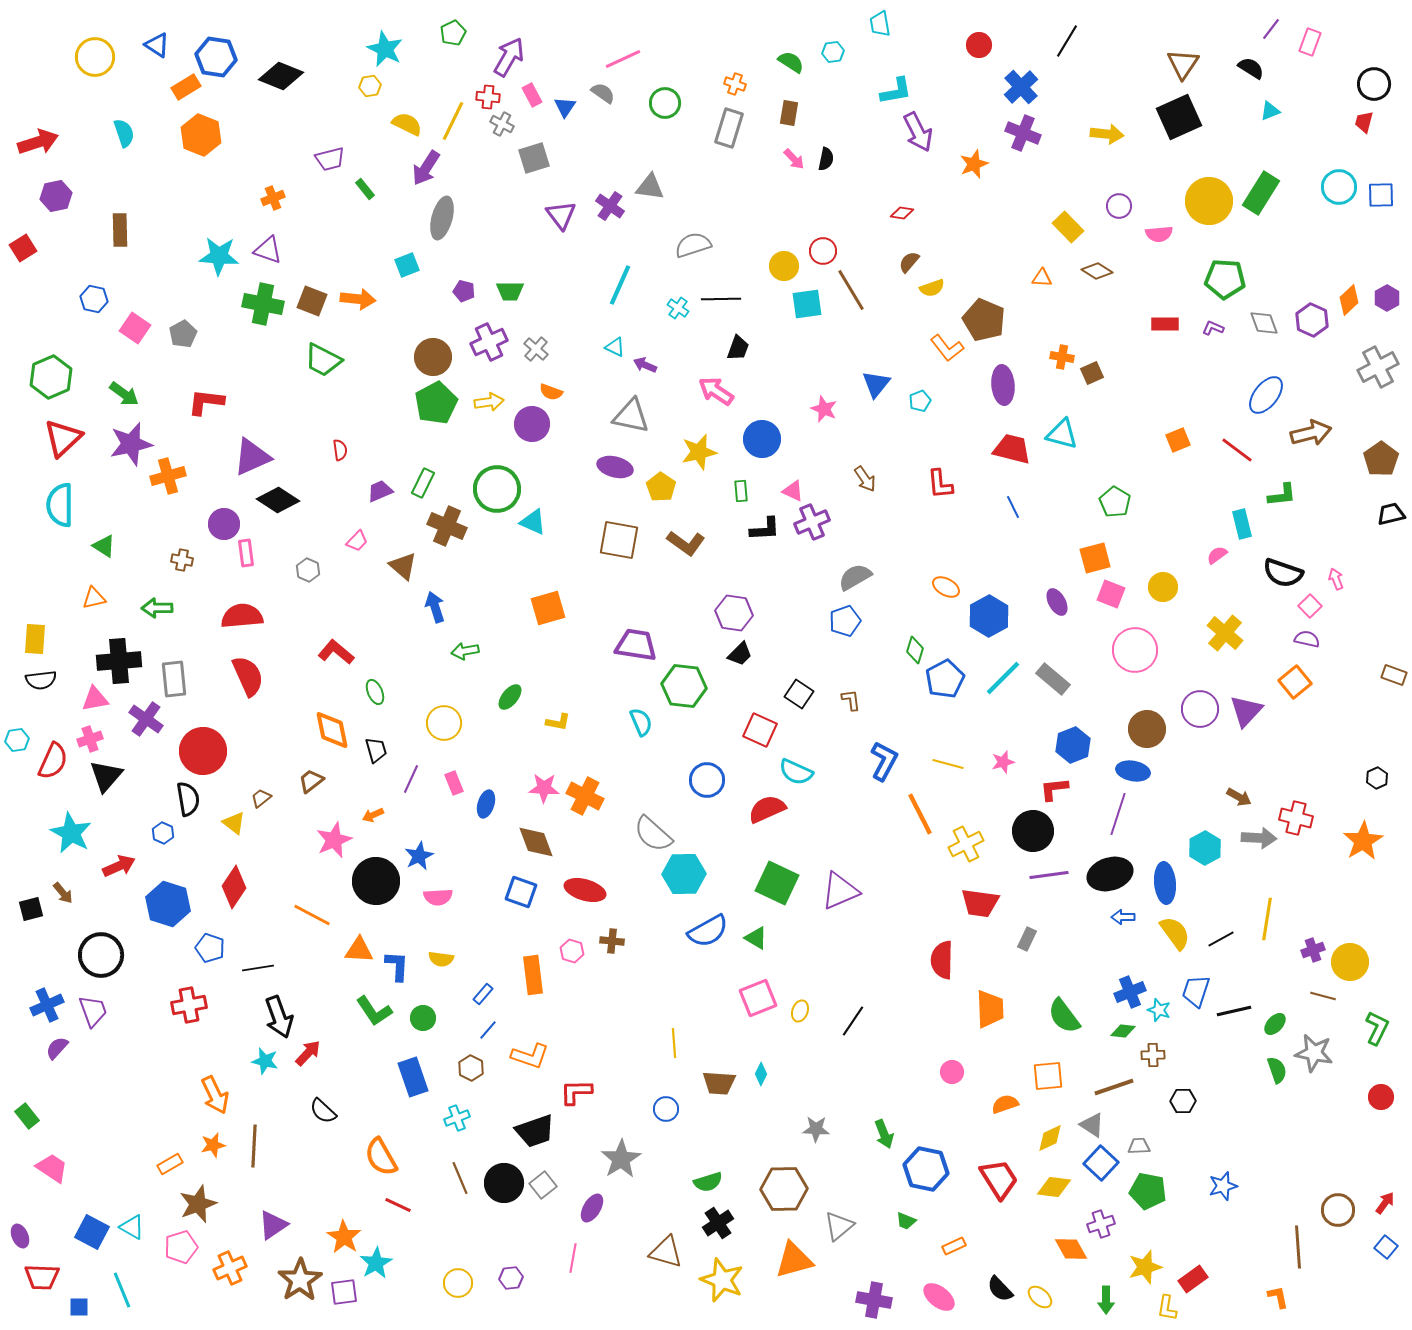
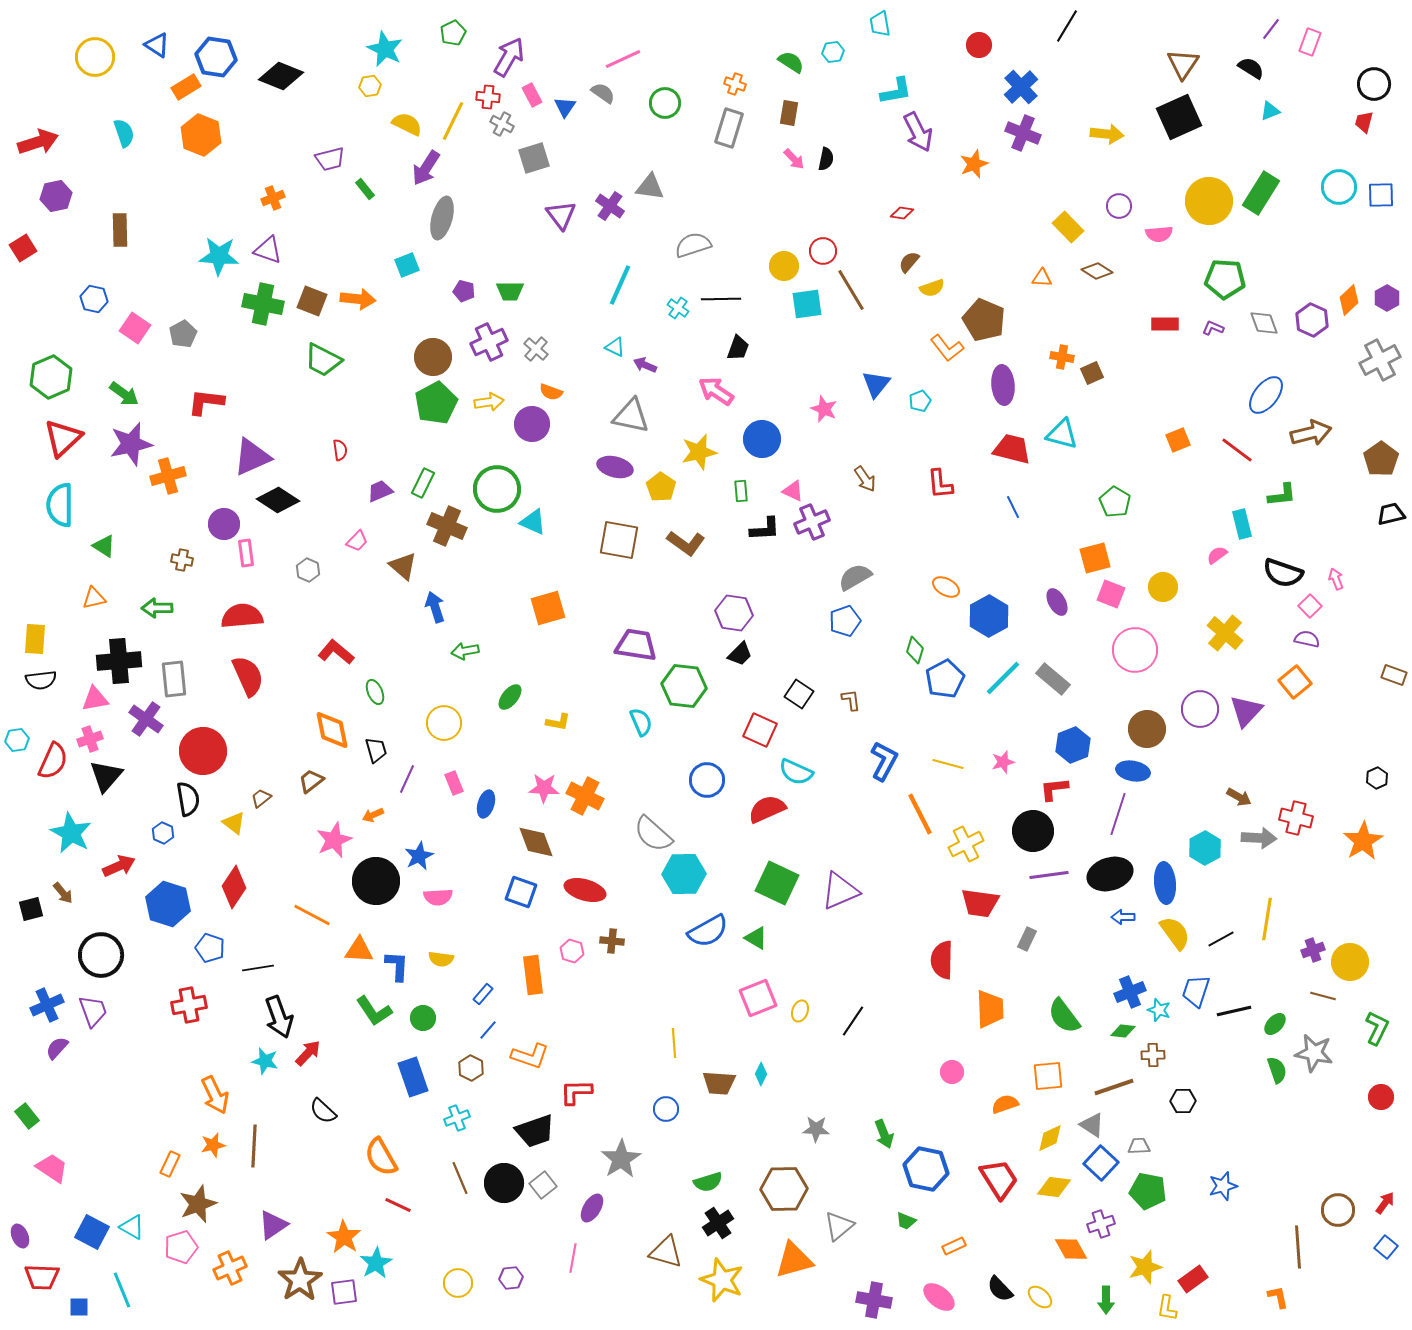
black line at (1067, 41): moved 15 px up
gray cross at (1378, 367): moved 2 px right, 7 px up
purple line at (411, 779): moved 4 px left
orange rectangle at (170, 1164): rotated 35 degrees counterclockwise
